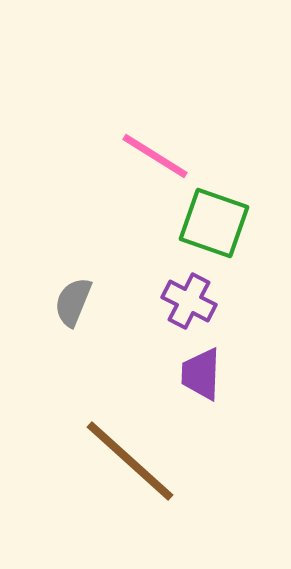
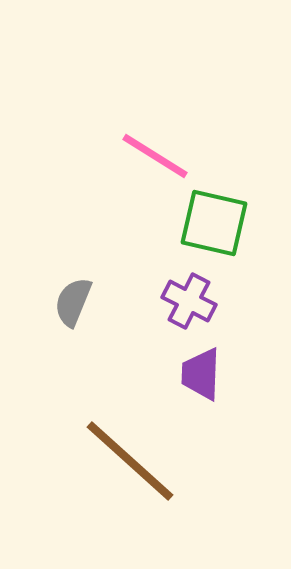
green square: rotated 6 degrees counterclockwise
